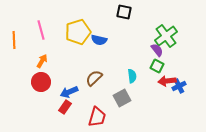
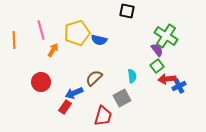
black square: moved 3 px right, 1 px up
yellow pentagon: moved 1 px left, 1 px down
green cross: rotated 20 degrees counterclockwise
orange arrow: moved 11 px right, 11 px up
green square: rotated 24 degrees clockwise
red arrow: moved 2 px up
blue arrow: moved 5 px right, 1 px down
red trapezoid: moved 6 px right, 1 px up
